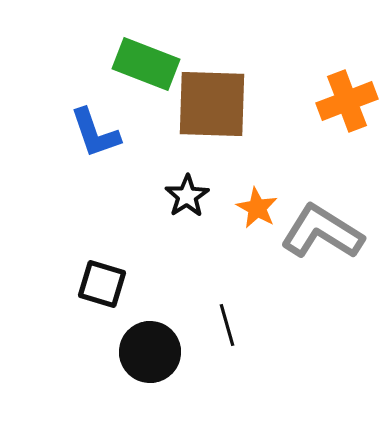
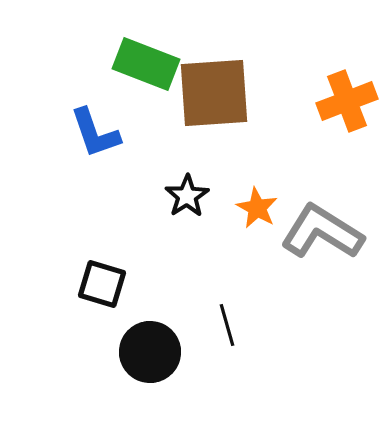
brown square: moved 2 px right, 11 px up; rotated 6 degrees counterclockwise
